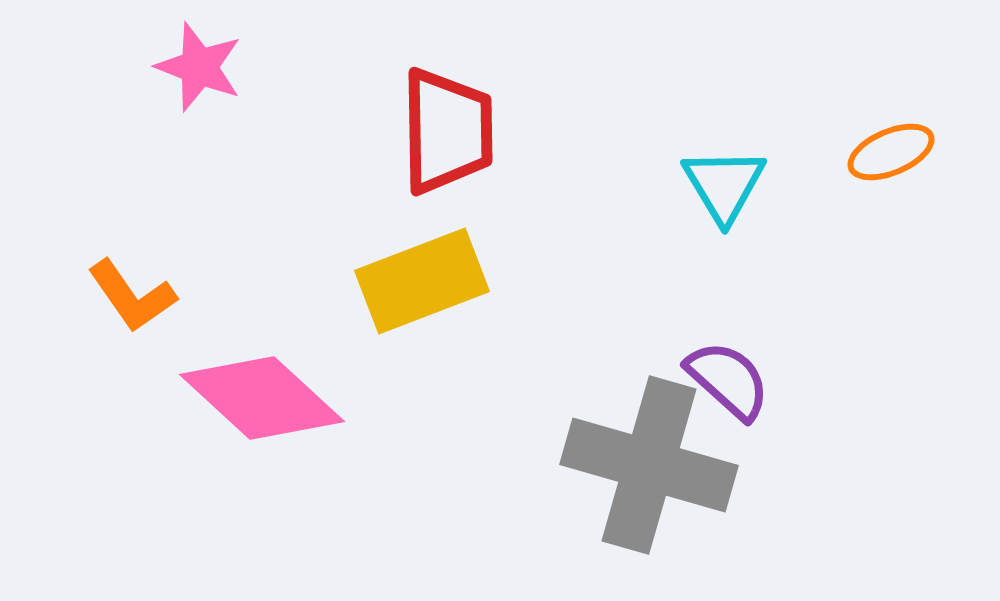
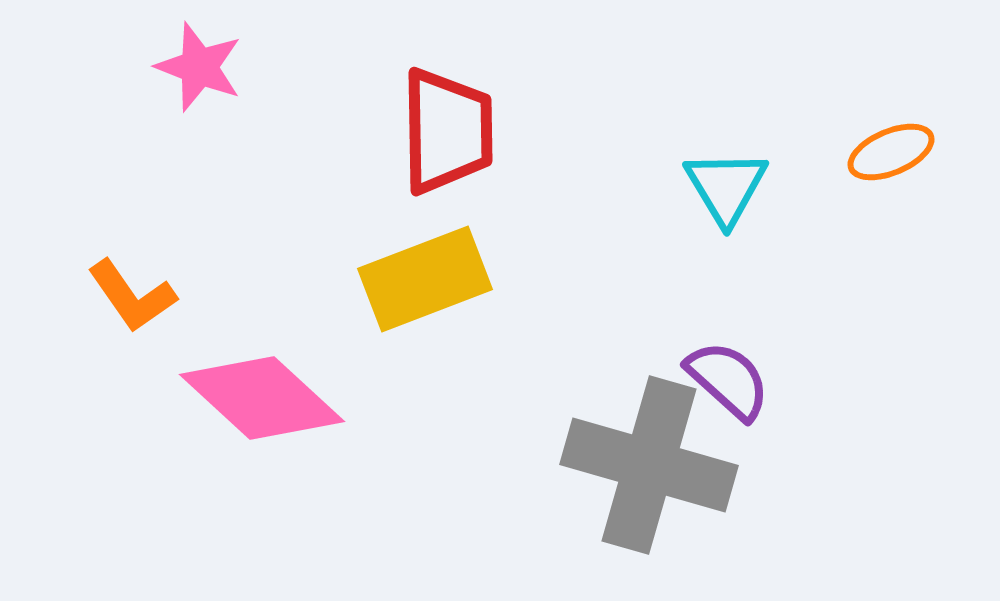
cyan triangle: moved 2 px right, 2 px down
yellow rectangle: moved 3 px right, 2 px up
